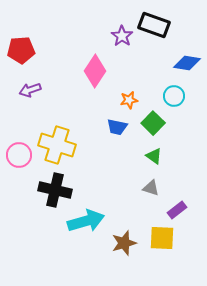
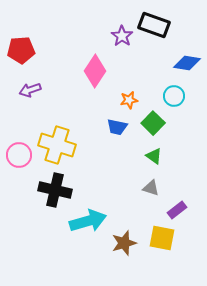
cyan arrow: moved 2 px right
yellow square: rotated 8 degrees clockwise
